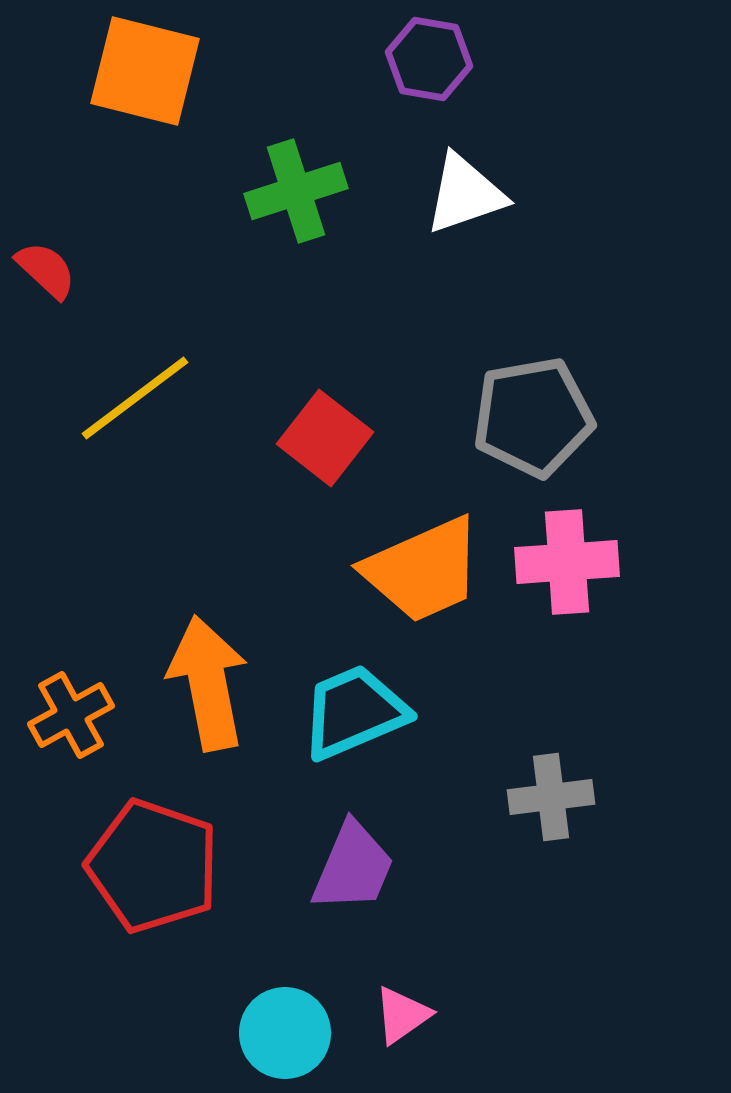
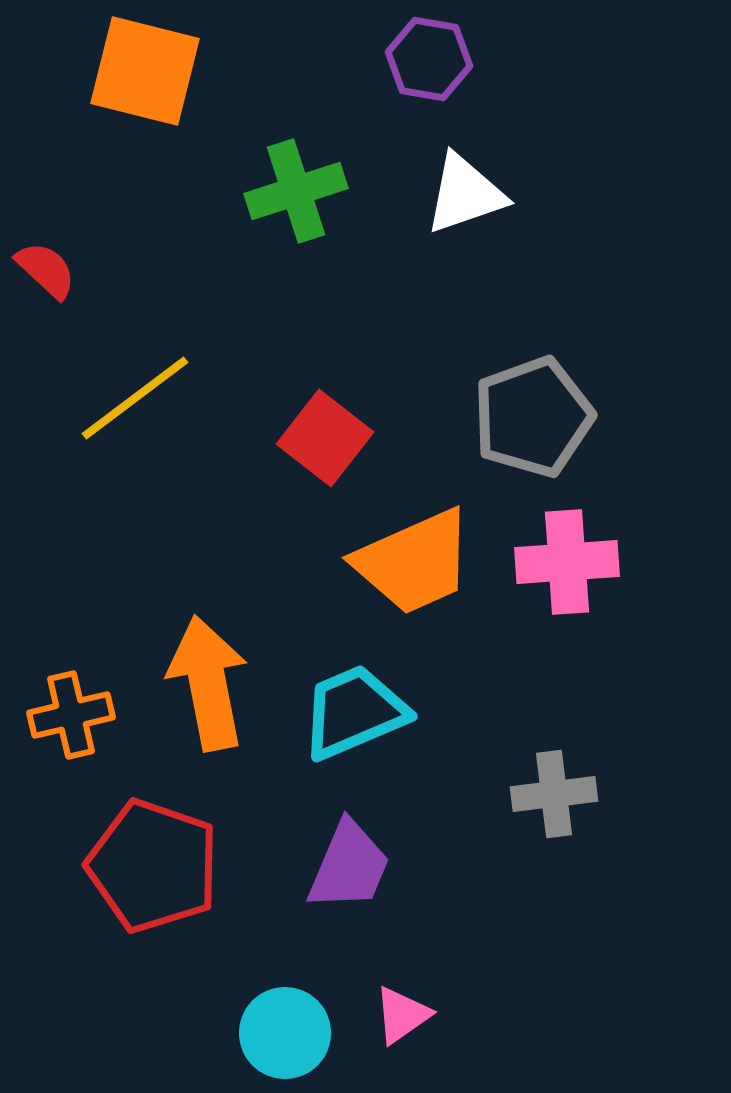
gray pentagon: rotated 10 degrees counterclockwise
orange trapezoid: moved 9 px left, 8 px up
orange cross: rotated 16 degrees clockwise
gray cross: moved 3 px right, 3 px up
purple trapezoid: moved 4 px left, 1 px up
